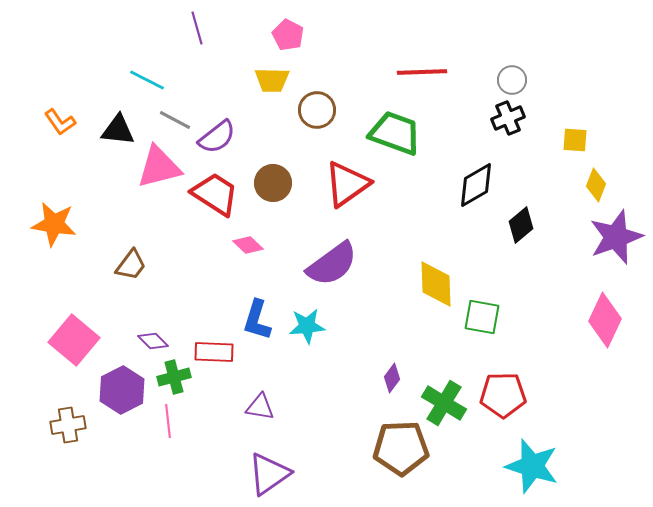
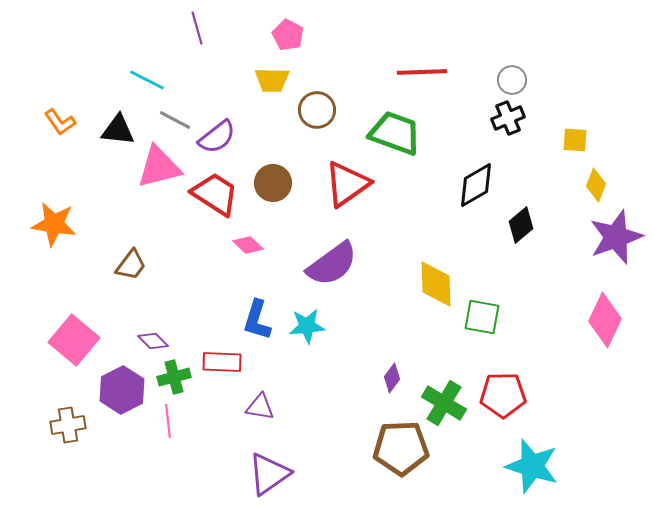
red rectangle at (214, 352): moved 8 px right, 10 px down
